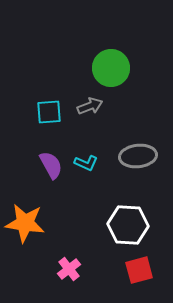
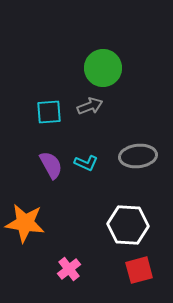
green circle: moved 8 px left
